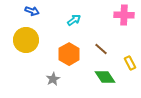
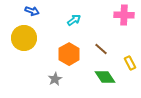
yellow circle: moved 2 px left, 2 px up
gray star: moved 2 px right
